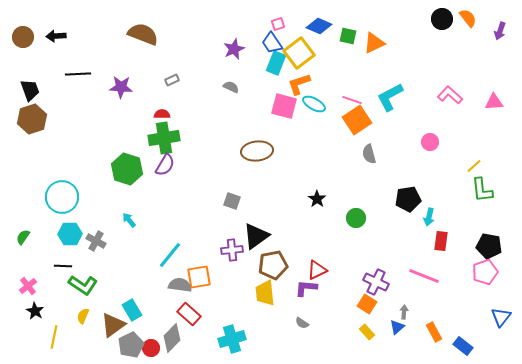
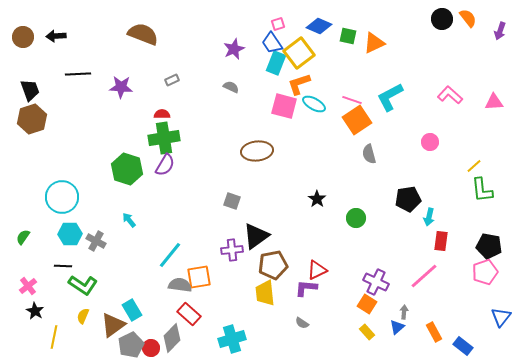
pink line at (424, 276): rotated 64 degrees counterclockwise
